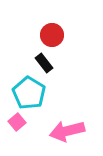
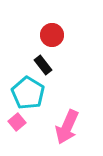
black rectangle: moved 1 px left, 2 px down
cyan pentagon: moved 1 px left
pink arrow: moved 4 px up; rotated 52 degrees counterclockwise
